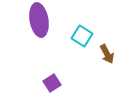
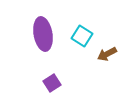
purple ellipse: moved 4 px right, 14 px down
brown arrow: rotated 90 degrees clockwise
